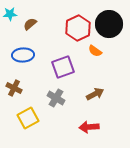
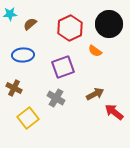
red hexagon: moved 8 px left
yellow square: rotated 10 degrees counterclockwise
red arrow: moved 25 px right, 15 px up; rotated 42 degrees clockwise
